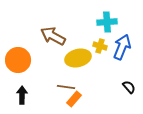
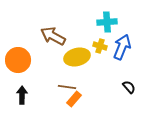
yellow ellipse: moved 1 px left, 1 px up
brown line: moved 1 px right
